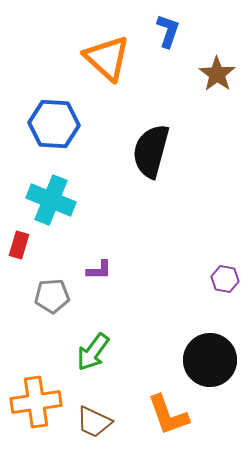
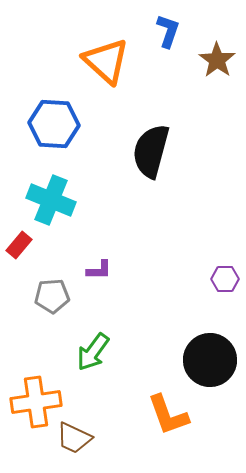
orange triangle: moved 1 px left, 3 px down
brown star: moved 14 px up
red rectangle: rotated 24 degrees clockwise
purple hexagon: rotated 12 degrees counterclockwise
brown trapezoid: moved 20 px left, 16 px down
